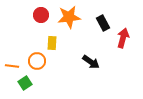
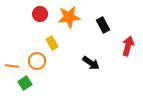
red circle: moved 1 px left, 1 px up
black rectangle: moved 2 px down
red arrow: moved 5 px right, 8 px down
yellow rectangle: rotated 32 degrees counterclockwise
black arrow: moved 1 px down
